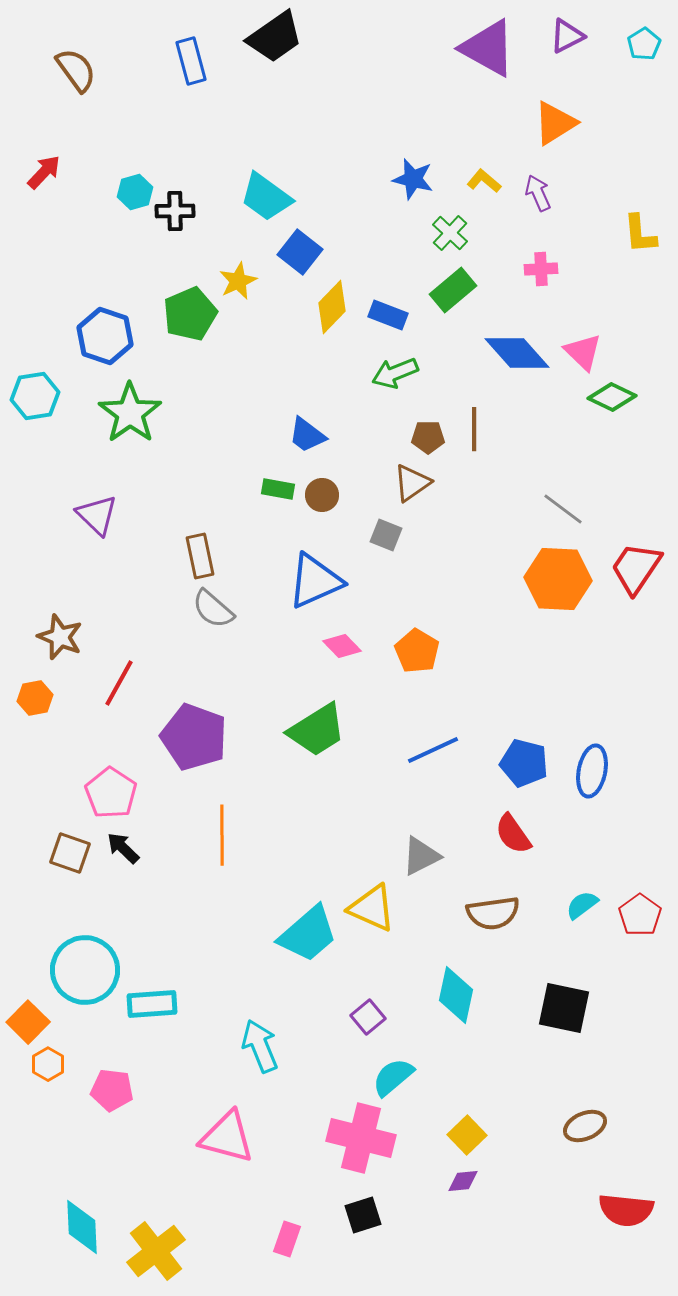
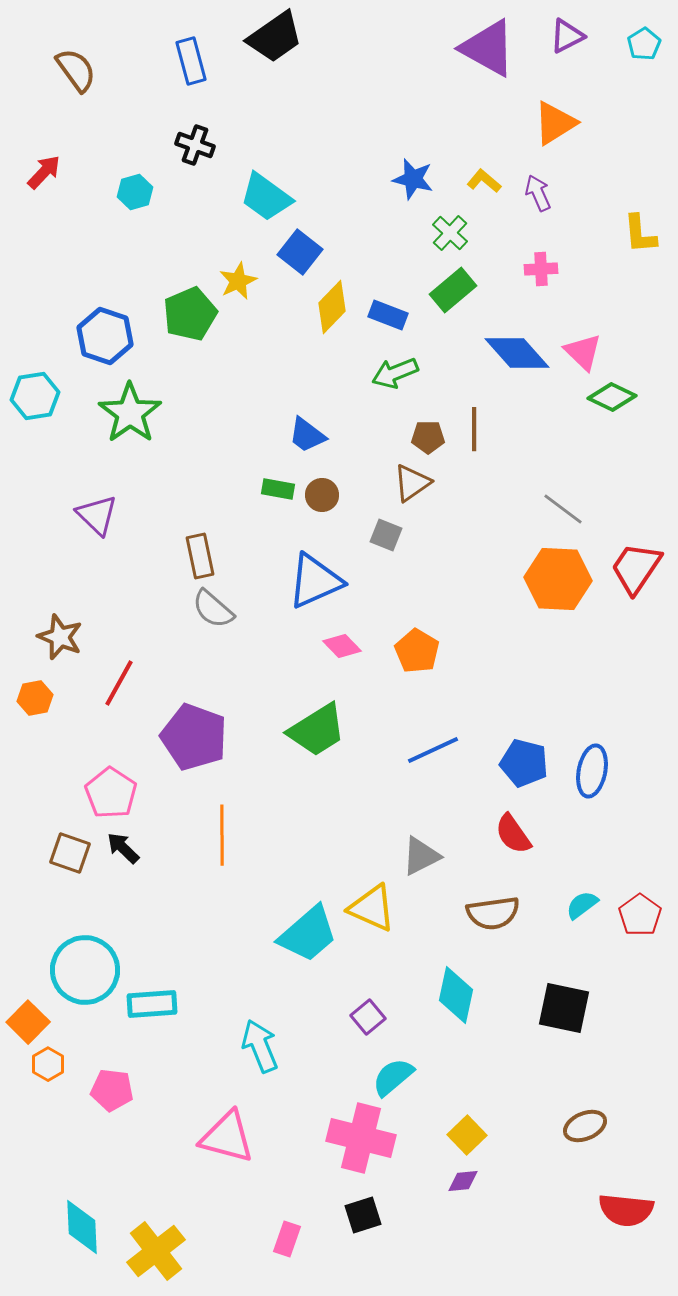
black cross at (175, 211): moved 20 px right, 66 px up; rotated 21 degrees clockwise
